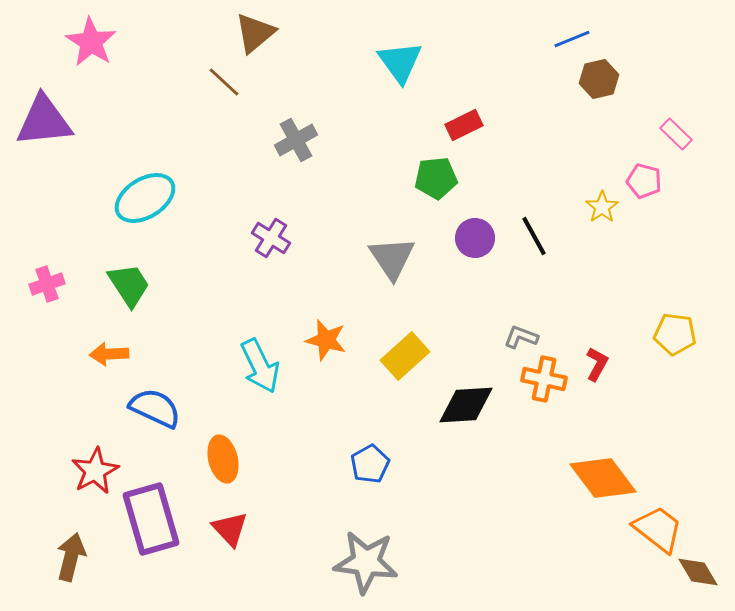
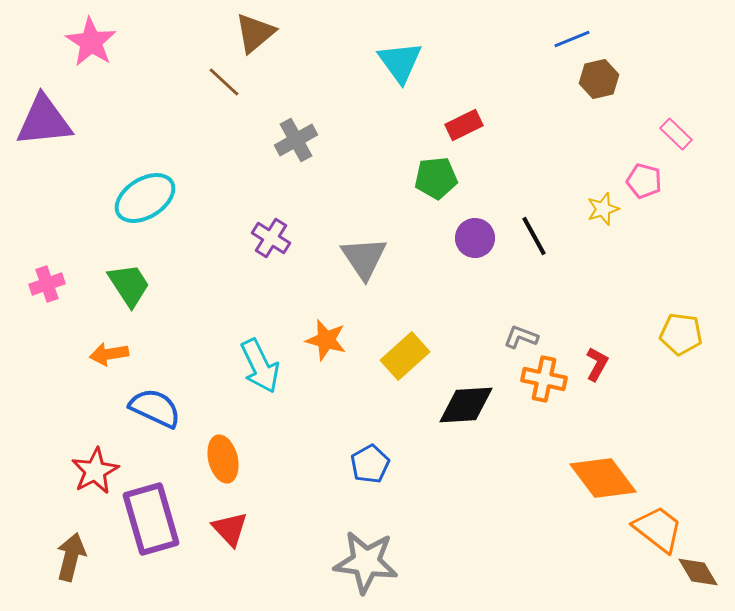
yellow star: moved 1 px right, 2 px down; rotated 16 degrees clockwise
gray triangle: moved 28 px left
yellow pentagon: moved 6 px right
orange arrow: rotated 6 degrees counterclockwise
